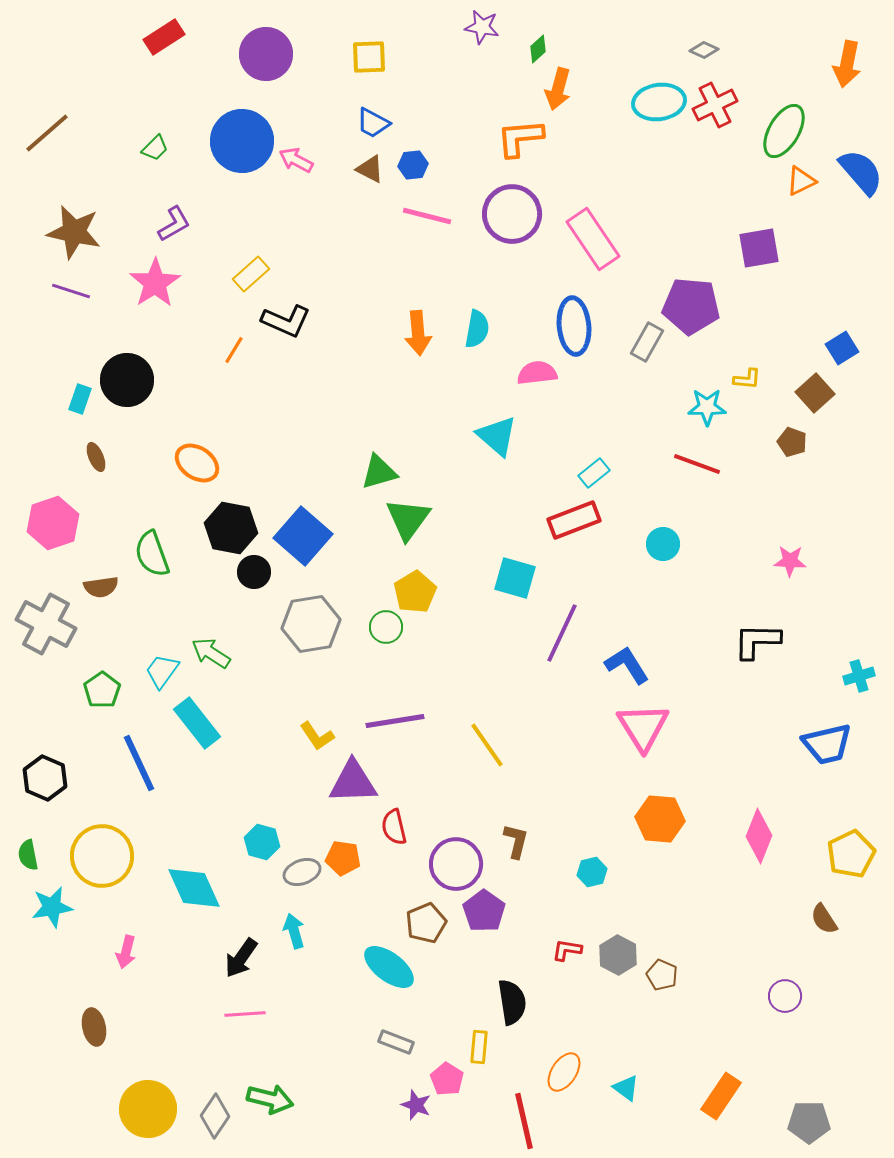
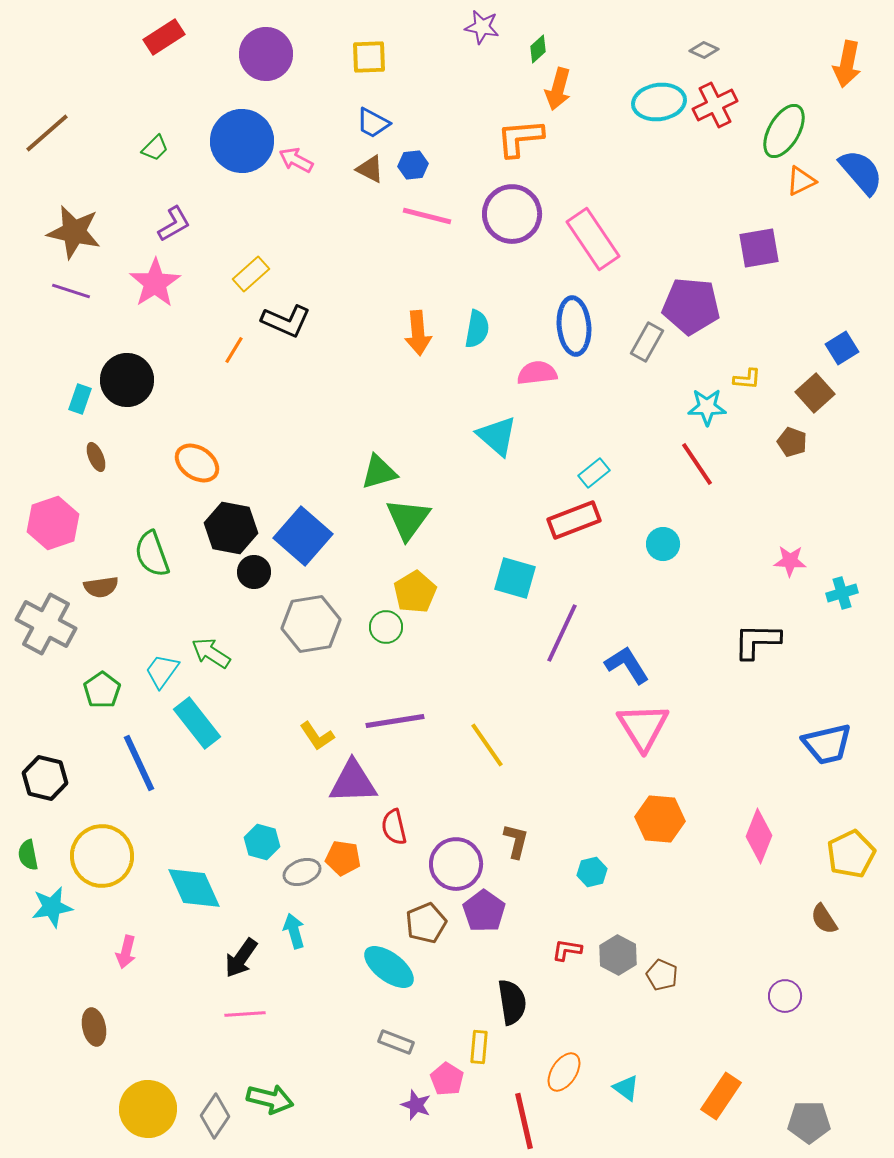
red line at (697, 464): rotated 36 degrees clockwise
cyan cross at (859, 676): moved 17 px left, 83 px up
black hexagon at (45, 778): rotated 9 degrees counterclockwise
